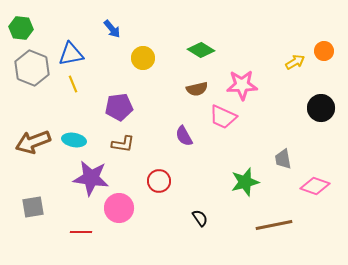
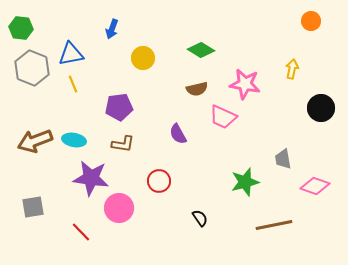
blue arrow: rotated 60 degrees clockwise
orange circle: moved 13 px left, 30 px up
yellow arrow: moved 3 px left, 7 px down; rotated 48 degrees counterclockwise
pink star: moved 3 px right, 1 px up; rotated 12 degrees clockwise
purple semicircle: moved 6 px left, 2 px up
brown arrow: moved 2 px right, 1 px up
red line: rotated 45 degrees clockwise
